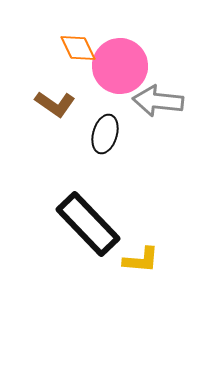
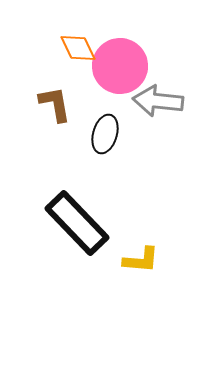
brown L-shape: rotated 135 degrees counterclockwise
black rectangle: moved 11 px left, 1 px up
